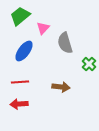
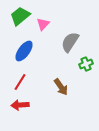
pink triangle: moved 4 px up
gray semicircle: moved 5 px right, 1 px up; rotated 50 degrees clockwise
green cross: moved 3 px left; rotated 24 degrees clockwise
red line: rotated 54 degrees counterclockwise
brown arrow: rotated 48 degrees clockwise
red arrow: moved 1 px right, 1 px down
